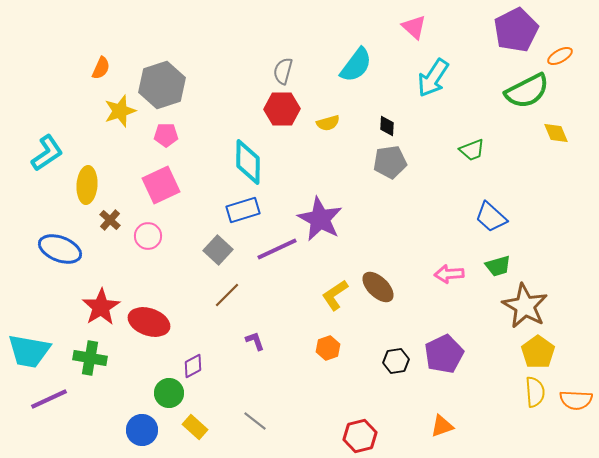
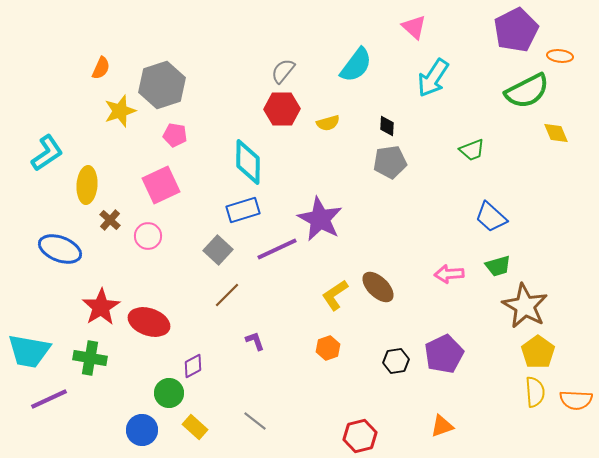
orange ellipse at (560, 56): rotated 35 degrees clockwise
gray semicircle at (283, 71): rotated 24 degrees clockwise
pink pentagon at (166, 135): moved 9 px right; rotated 10 degrees clockwise
